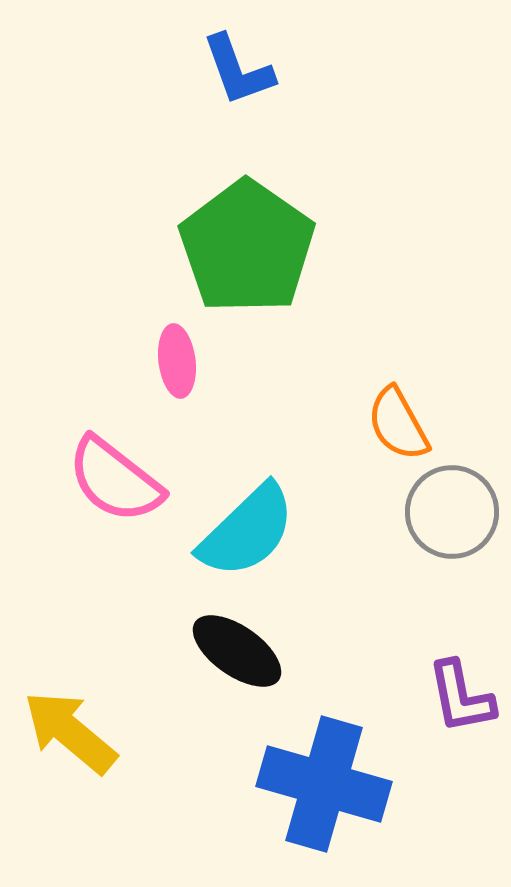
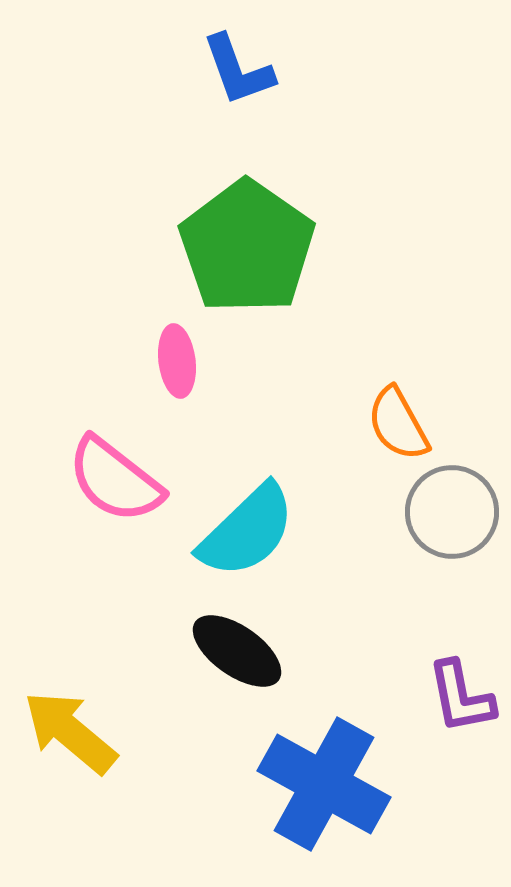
blue cross: rotated 13 degrees clockwise
